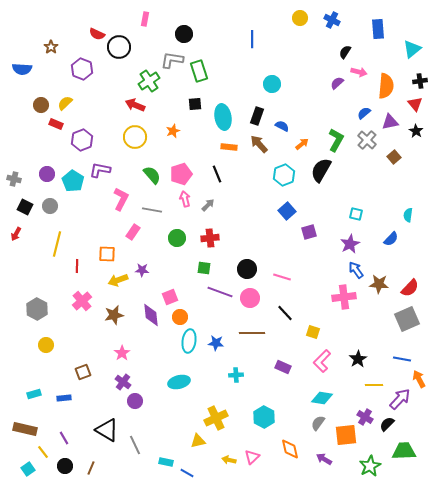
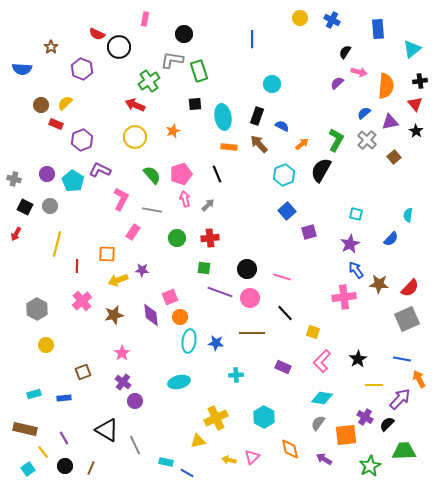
purple L-shape at (100, 170): rotated 15 degrees clockwise
